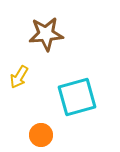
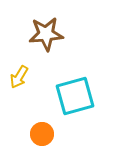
cyan square: moved 2 px left, 1 px up
orange circle: moved 1 px right, 1 px up
